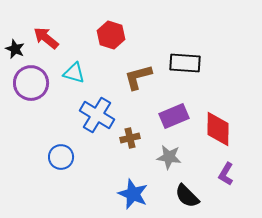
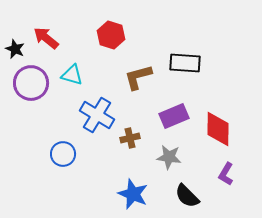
cyan triangle: moved 2 px left, 2 px down
blue circle: moved 2 px right, 3 px up
